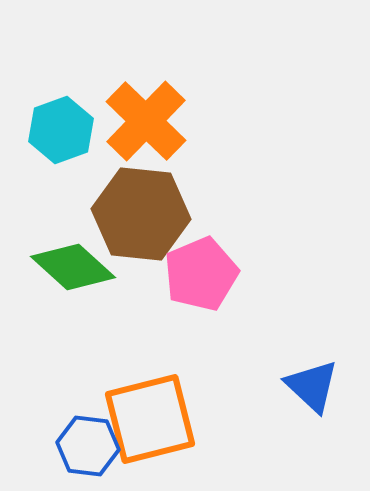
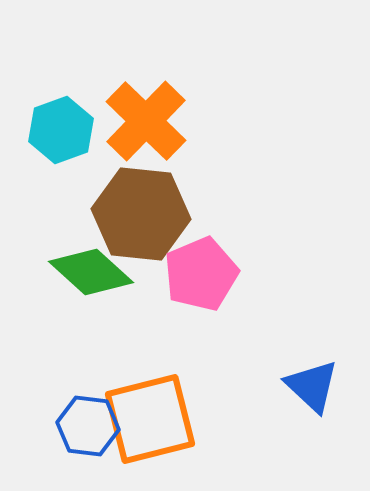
green diamond: moved 18 px right, 5 px down
blue hexagon: moved 20 px up
